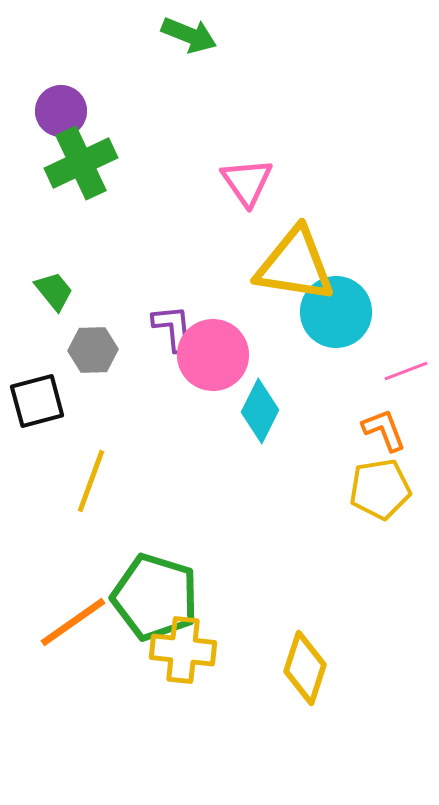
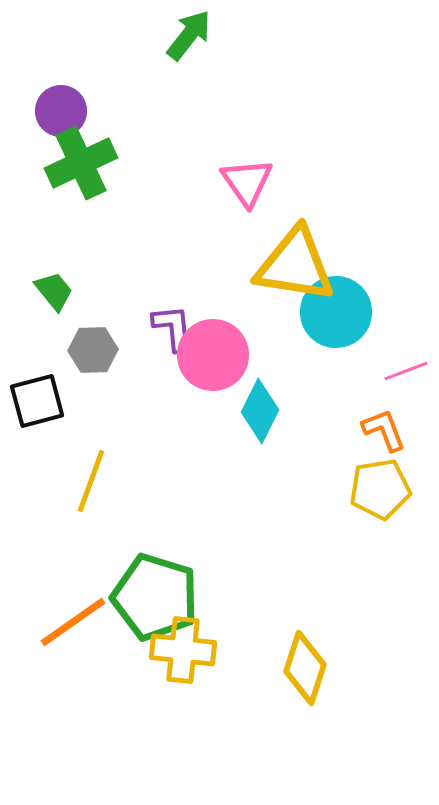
green arrow: rotated 74 degrees counterclockwise
